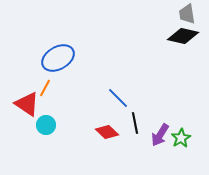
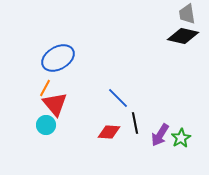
red triangle: moved 28 px right; rotated 16 degrees clockwise
red diamond: moved 2 px right; rotated 40 degrees counterclockwise
